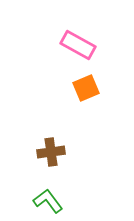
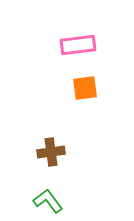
pink rectangle: rotated 36 degrees counterclockwise
orange square: moved 1 px left; rotated 16 degrees clockwise
